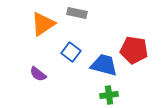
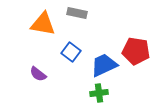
orange triangle: rotated 44 degrees clockwise
red pentagon: moved 2 px right, 1 px down
blue trapezoid: rotated 40 degrees counterclockwise
green cross: moved 10 px left, 2 px up
